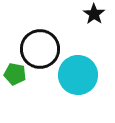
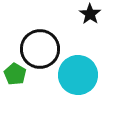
black star: moved 4 px left
green pentagon: rotated 20 degrees clockwise
